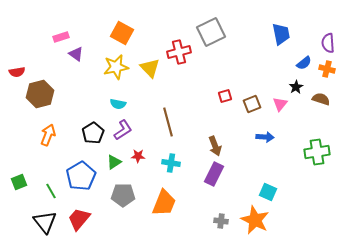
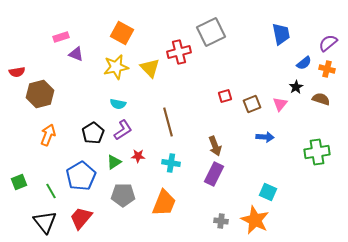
purple semicircle: rotated 54 degrees clockwise
purple triangle: rotated 14 degrees counterclockwise
red trapezoid: moved 2 px right, 1 px up
